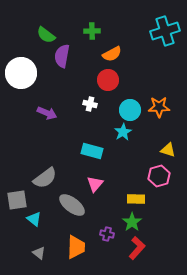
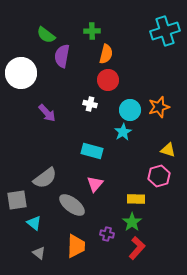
orange semicircle: moved 6 px left; rotated 48 degrees counterclockwise
orange star: rotated 15 degrees counterclockwise
purple arrow: rotated 24 degrees clockwise
cyan triangle: moved 4 px down
orange trapezoid: moved 1 px up
